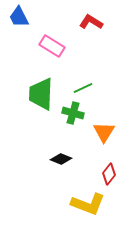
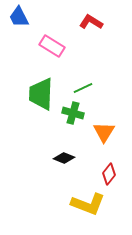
black diamond: moved 3 px right, 1 px up
